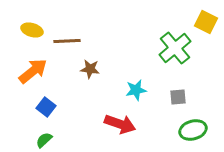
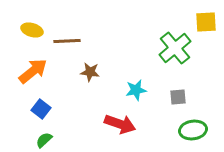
yellow square: rotated 30 degrees counterclockwise
brown star: moved 3 px down
blue square: moved 5 px left, 2 px down
green ellipse: rotated 8 degrees clockwise
